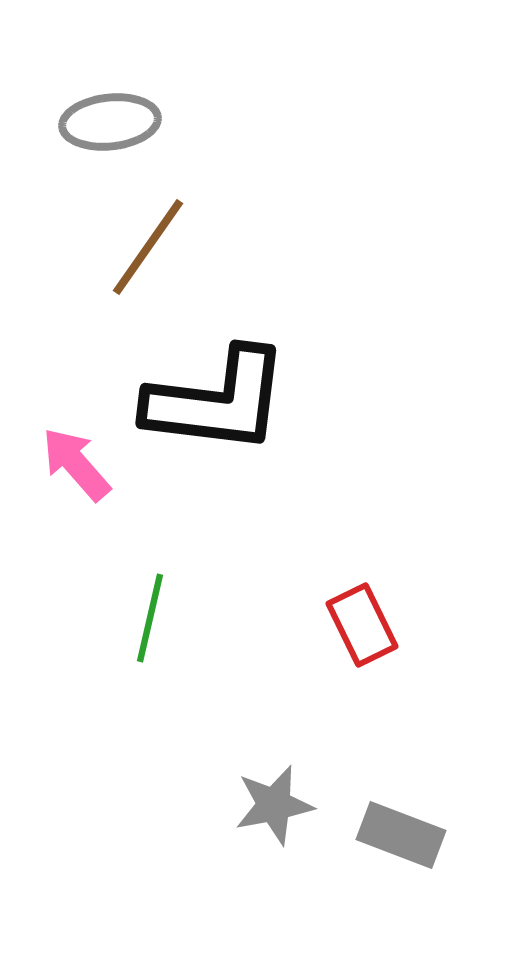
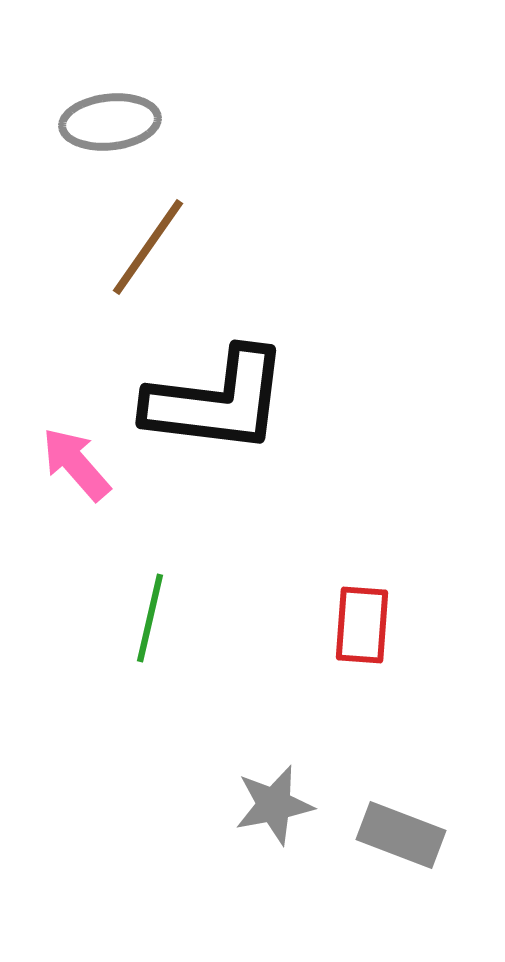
red rectangle: rotated 30 degrees clockwise
